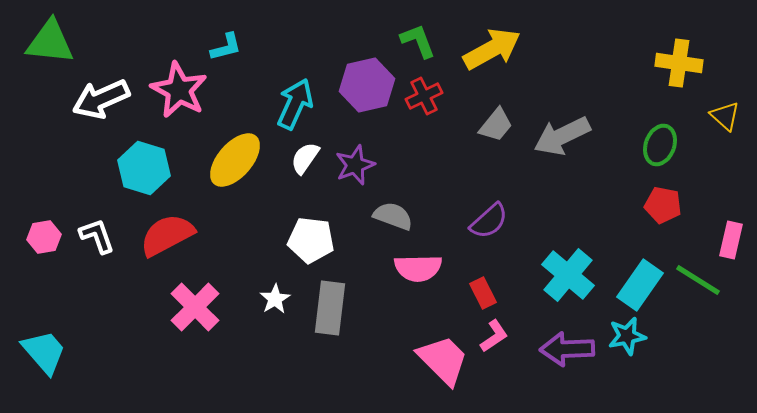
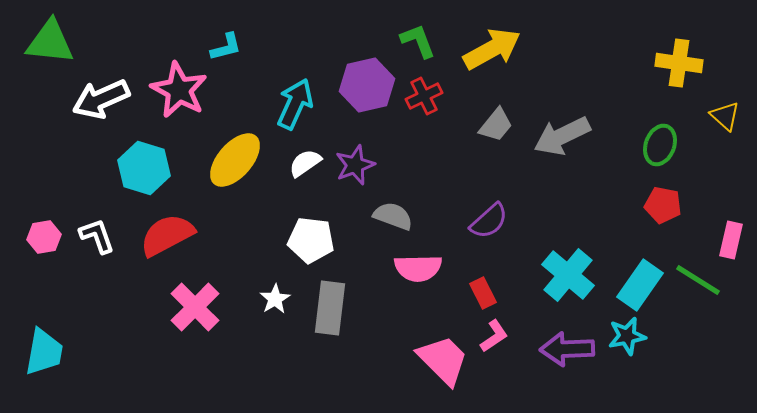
white semicircle: moved 5 px down; rotated 20 degrees clockwise
cyan trapezoid: rotated 51 degrees clockwise
